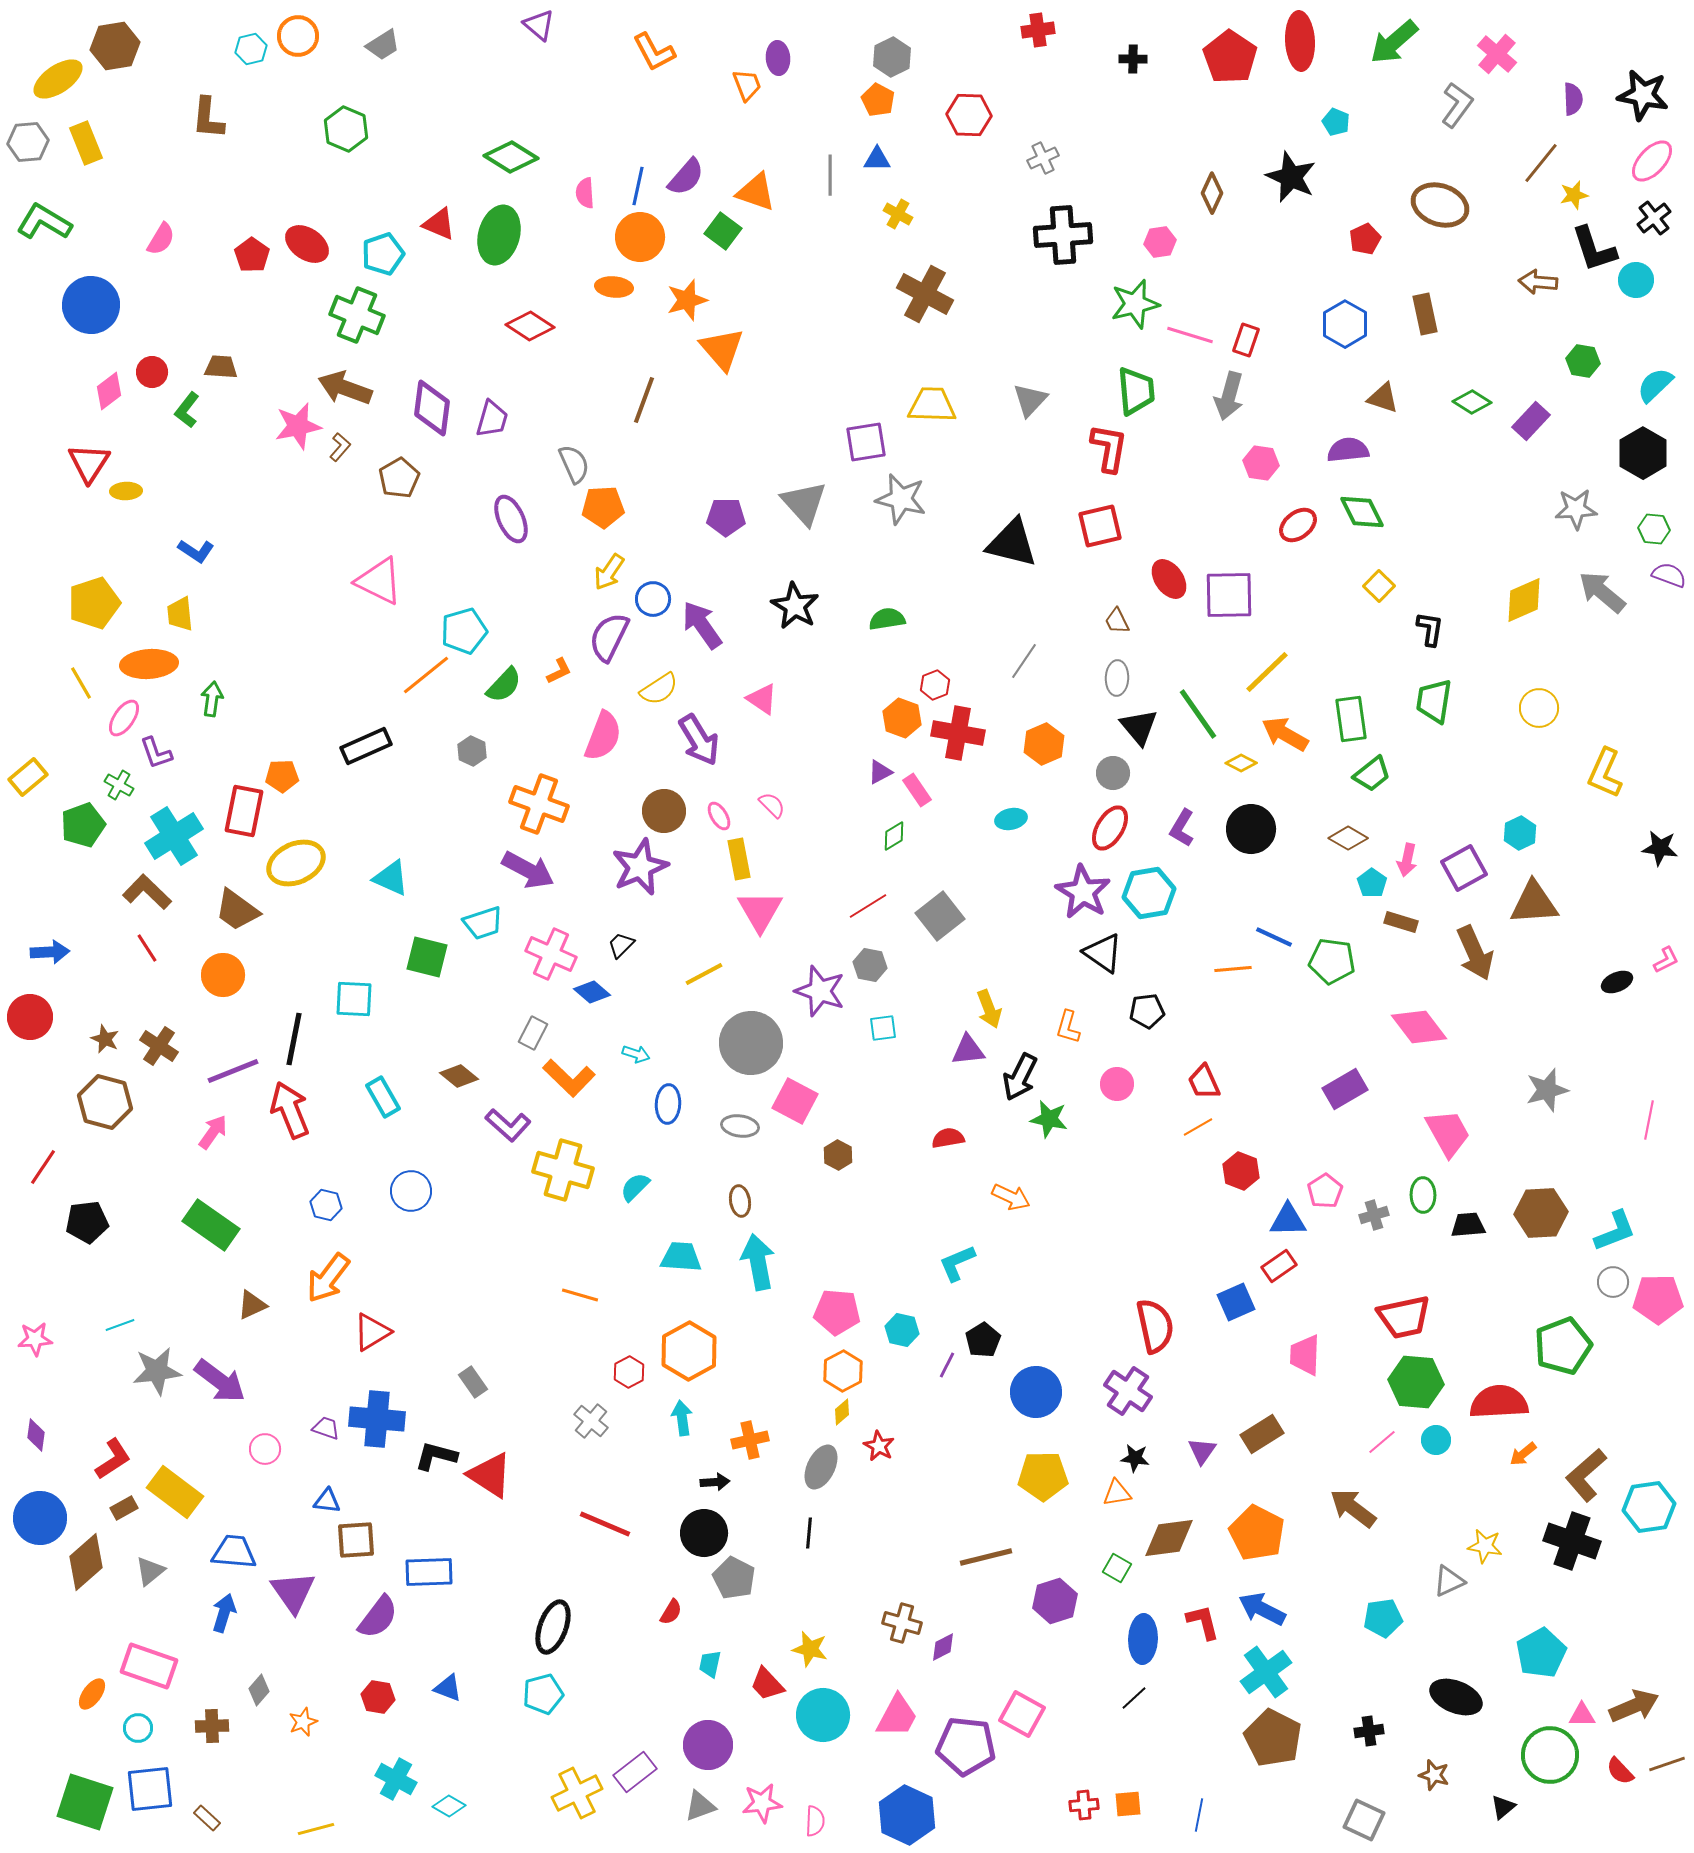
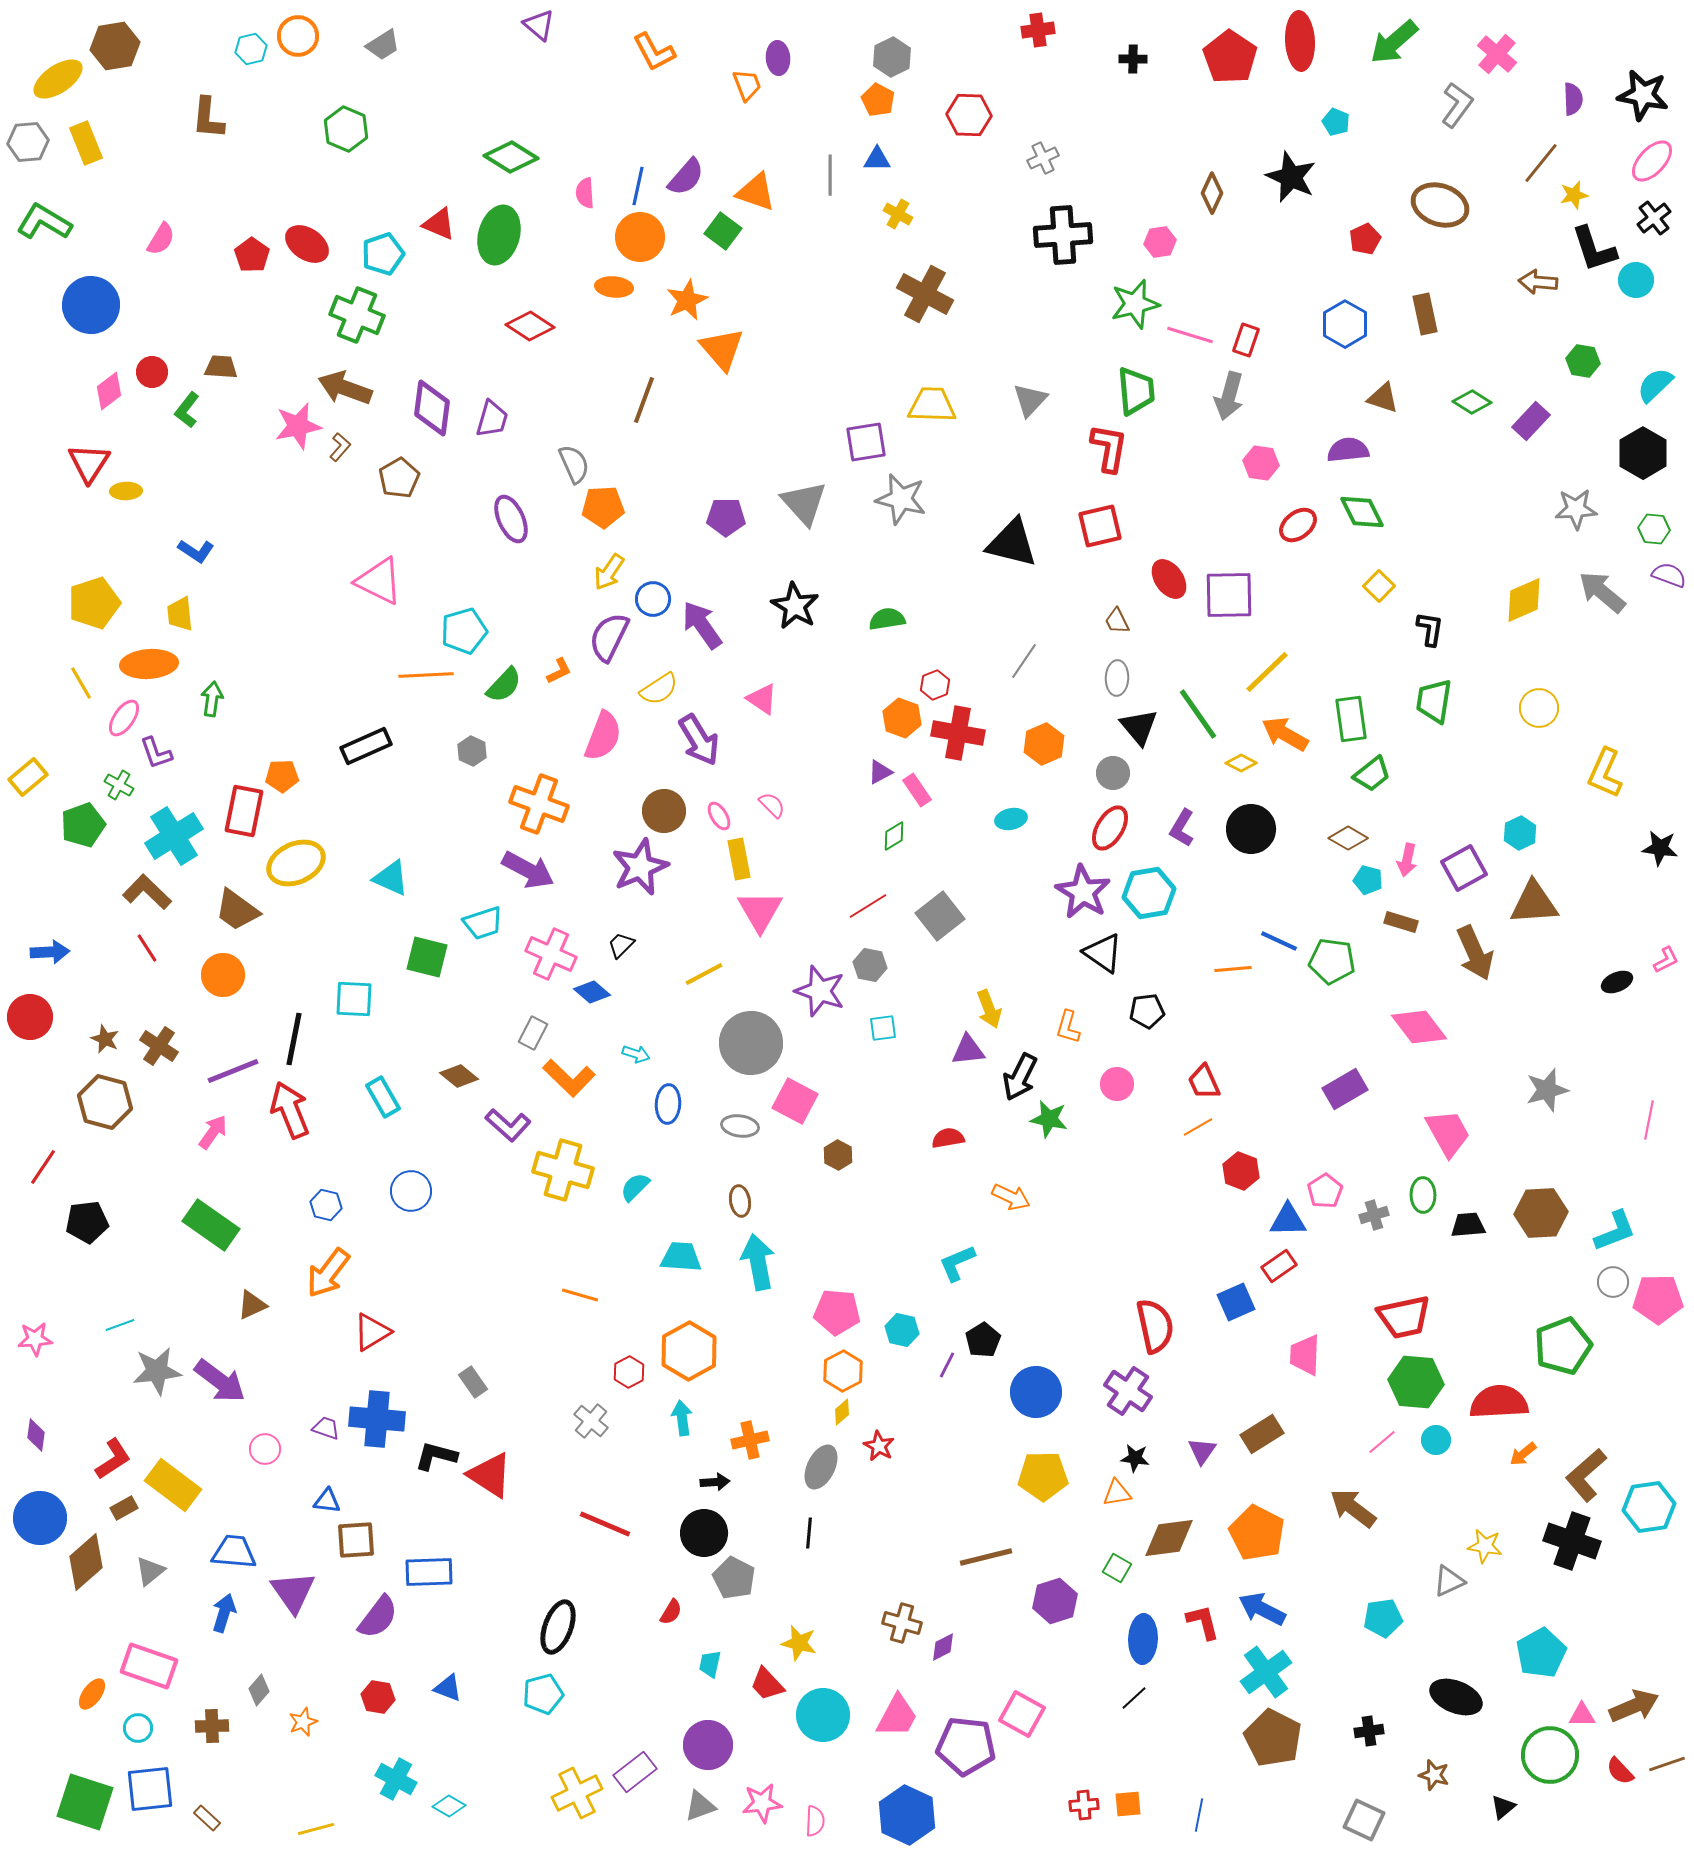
orange star at (687, 300): rotated 9 degrees counterclockwise
orange line at (426, 675): rotated 36 degrees clockwise
cyan pentagon at (1372, 883): moved 4 px left, 3 px up; rotated 20 degrees counterclockwise
blue line at (1274, 937): moved 5 px right, 4 px down
orange arrow at (328, 1278): moved 5 px up
yellow rectangle at (175, 1492): moved 2 px left, 7 px up
black ellipse at (553, 1627): moved 5 px right
yellow star at (810, 1649): moved 11 px left, 6 px up
